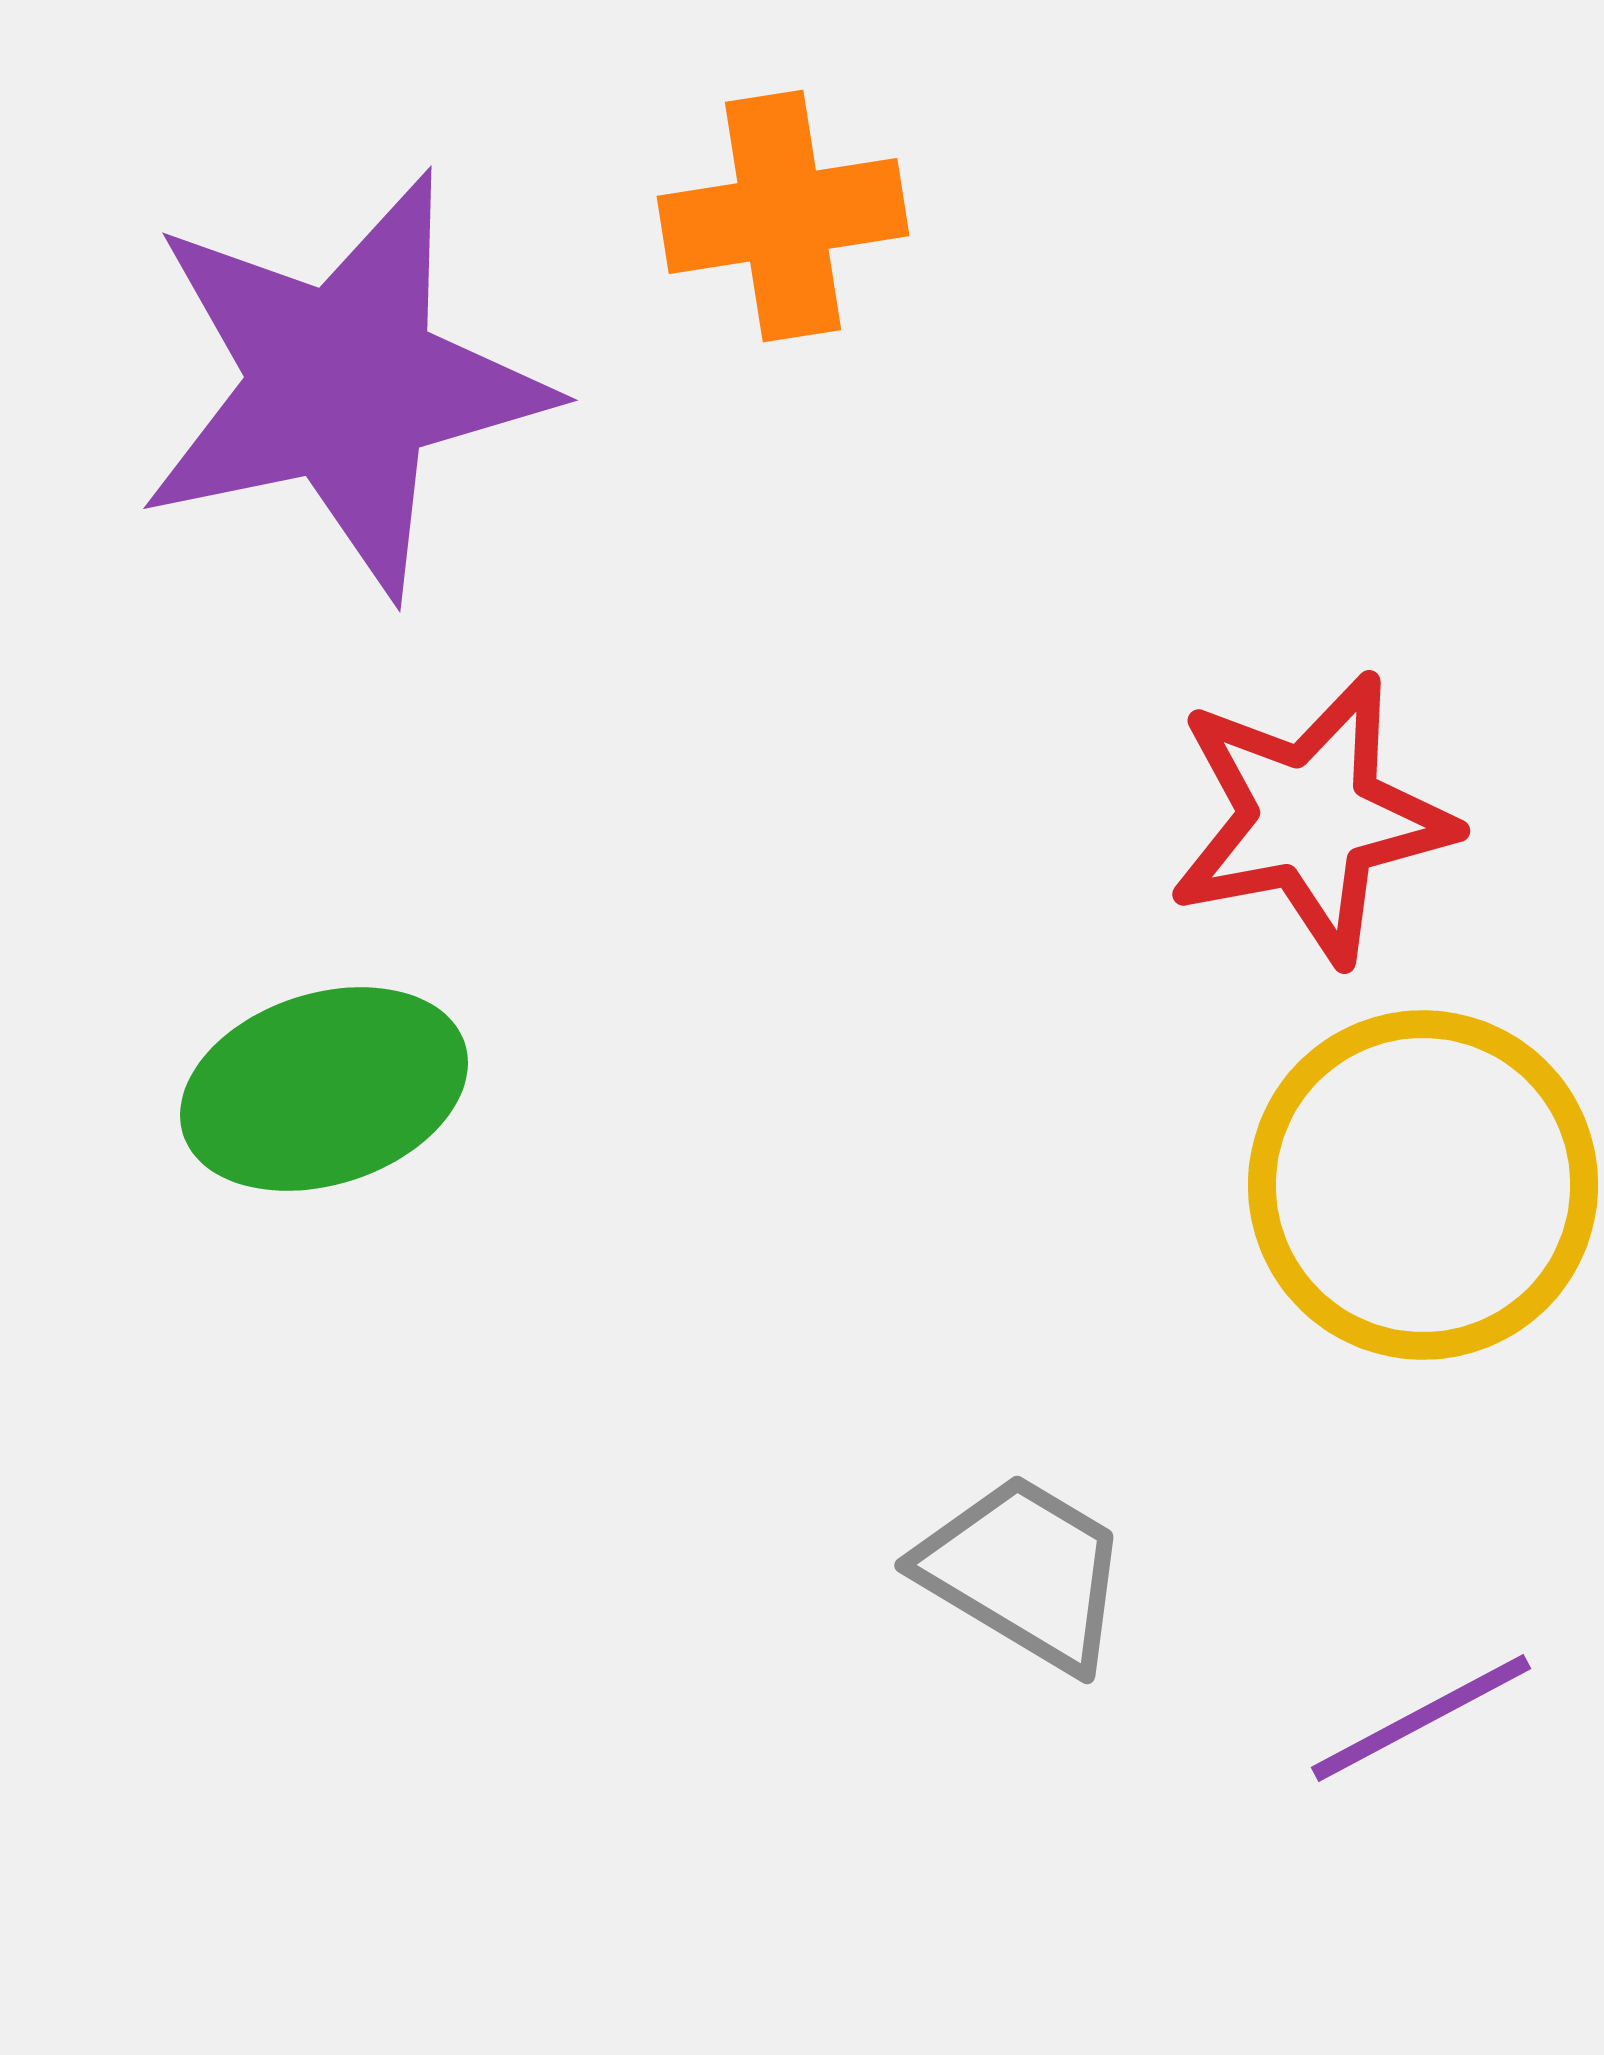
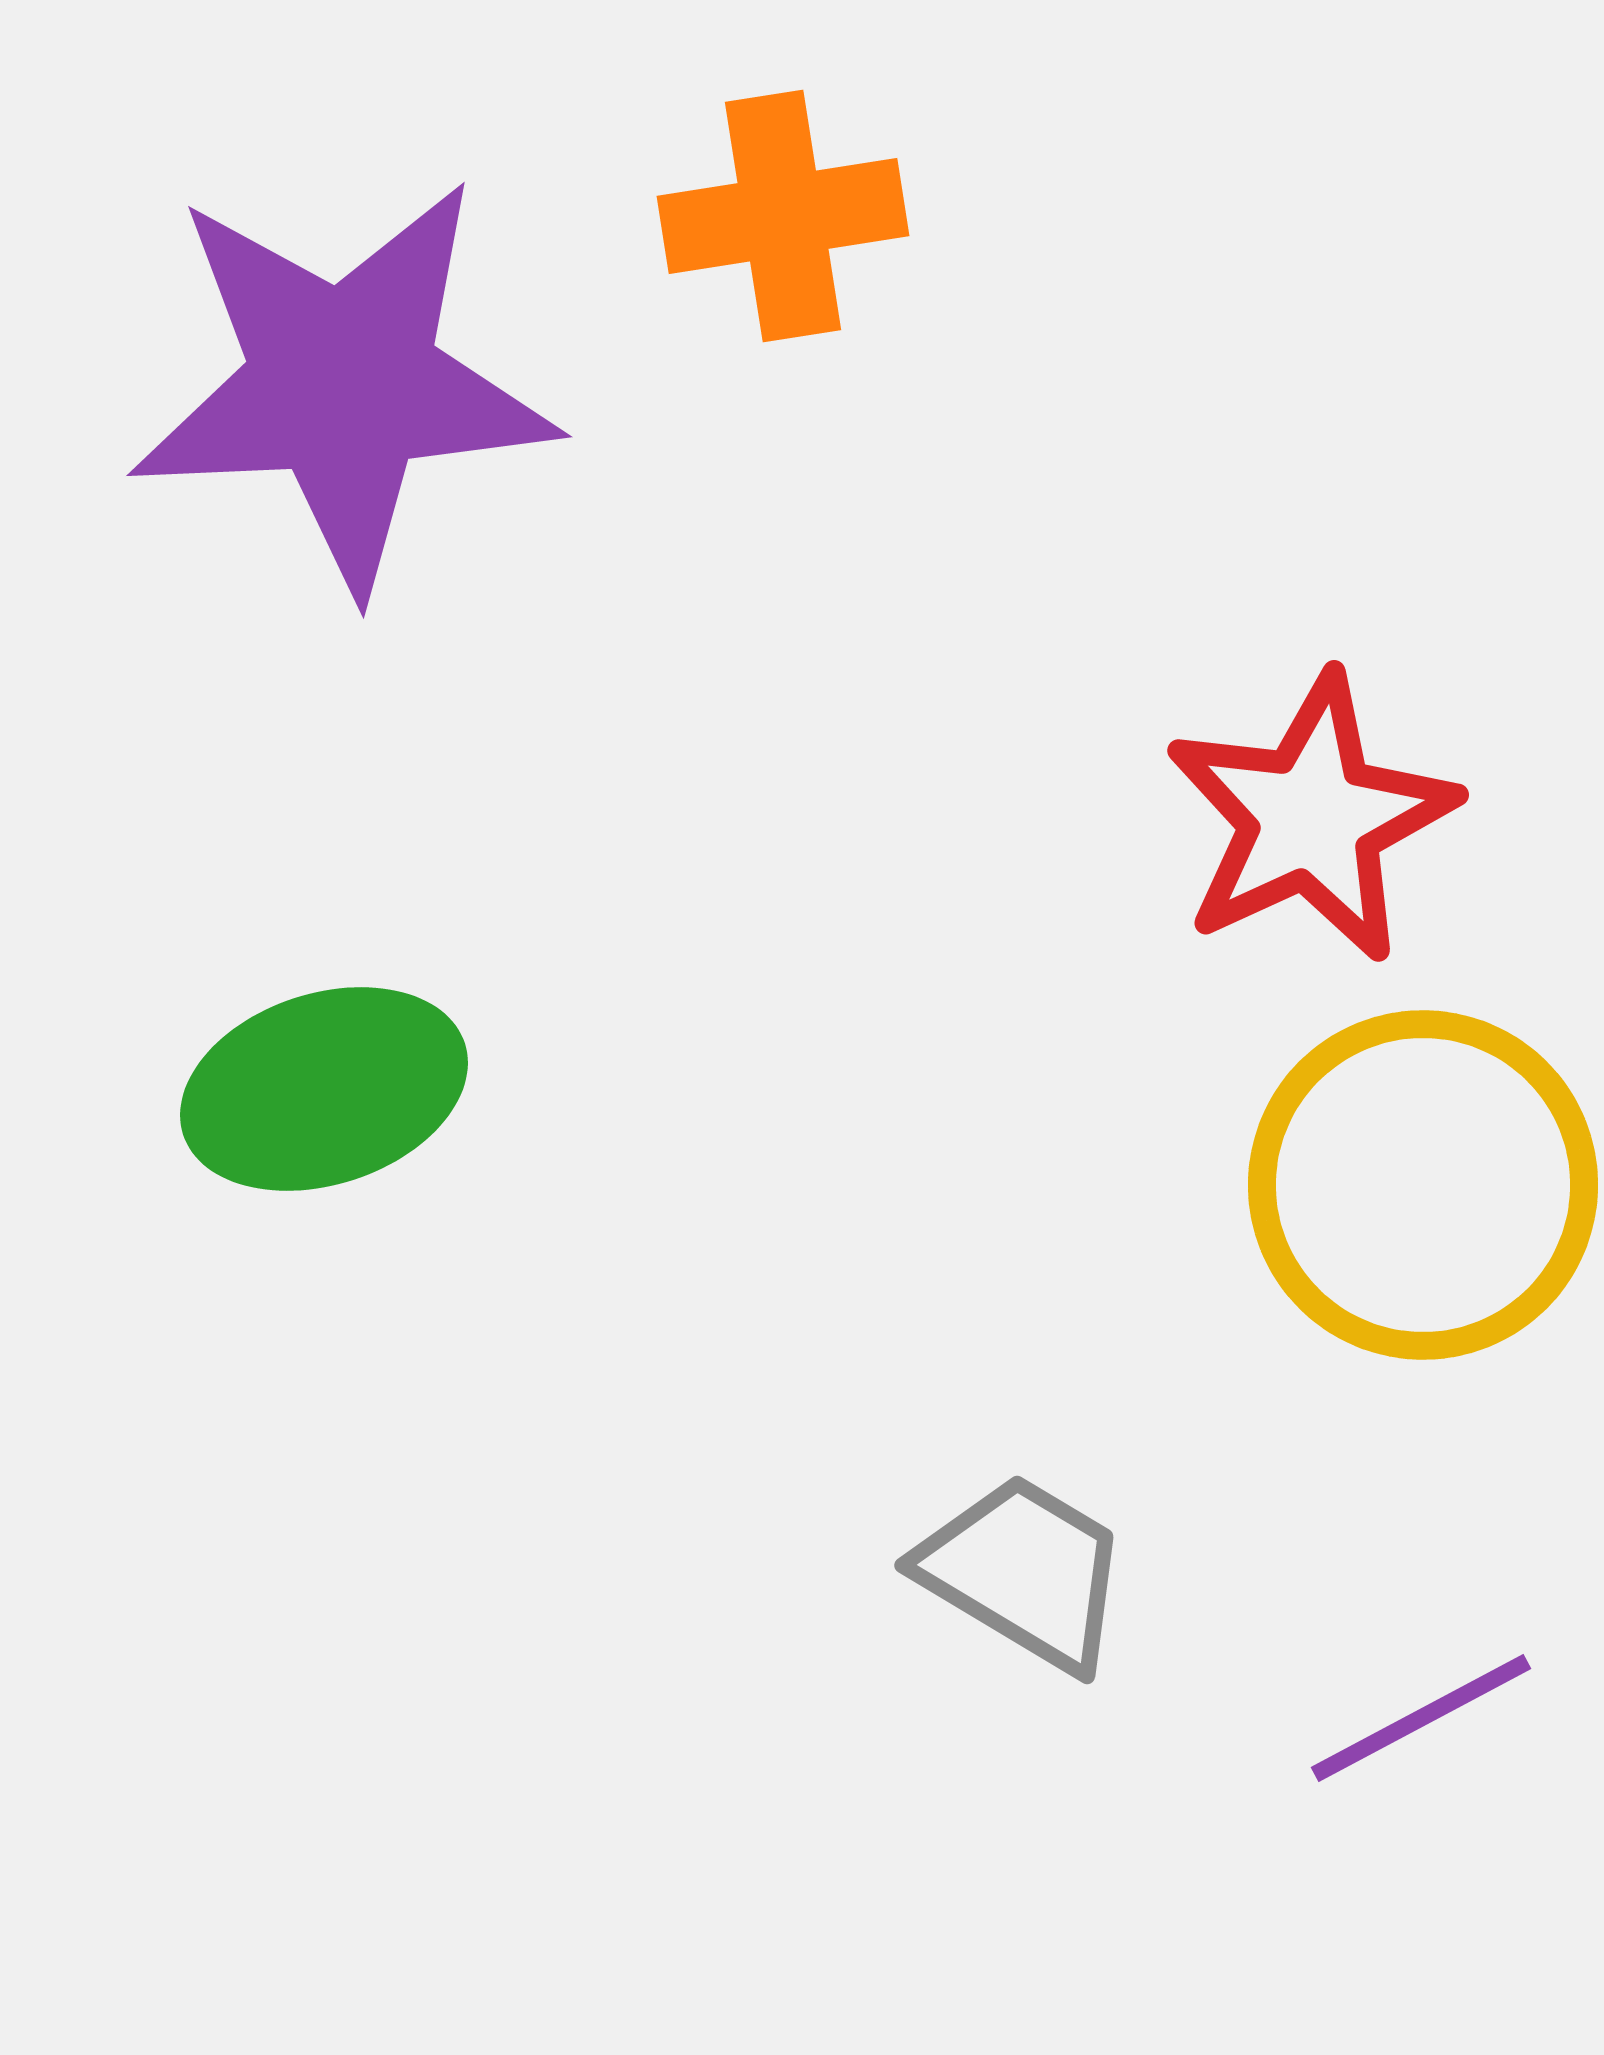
purple star: rotated 9 degrees clockwise
red star: rotated 14 degrees counterclockwise
